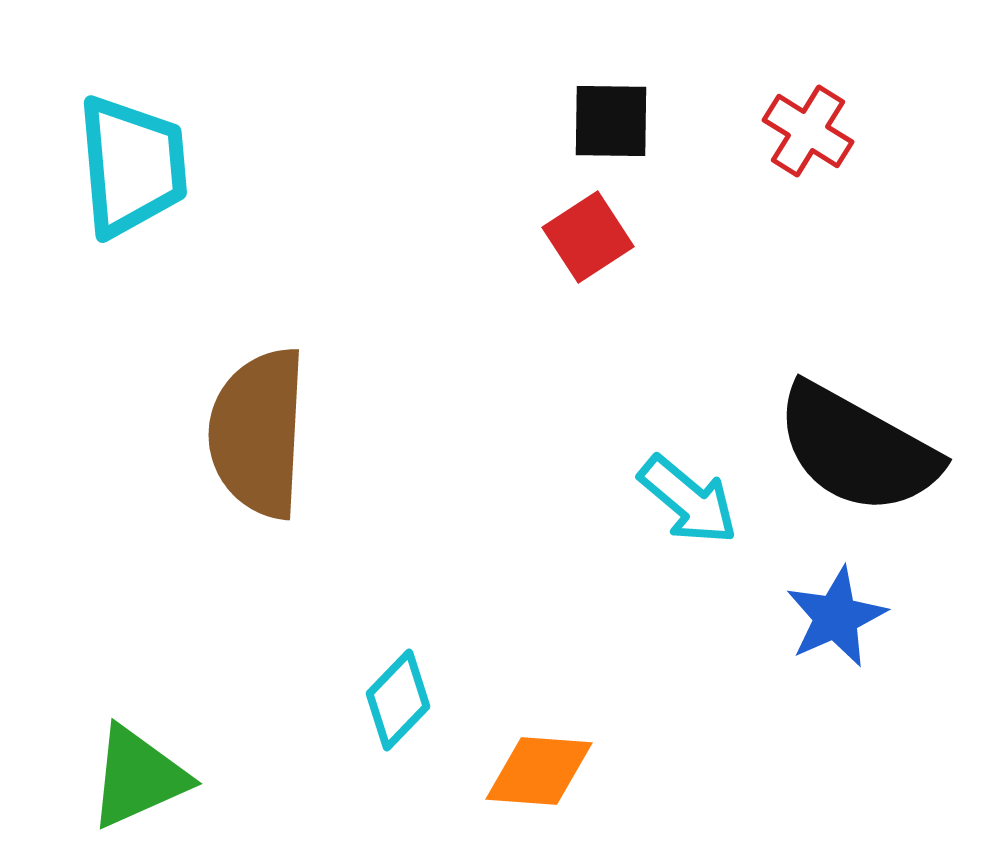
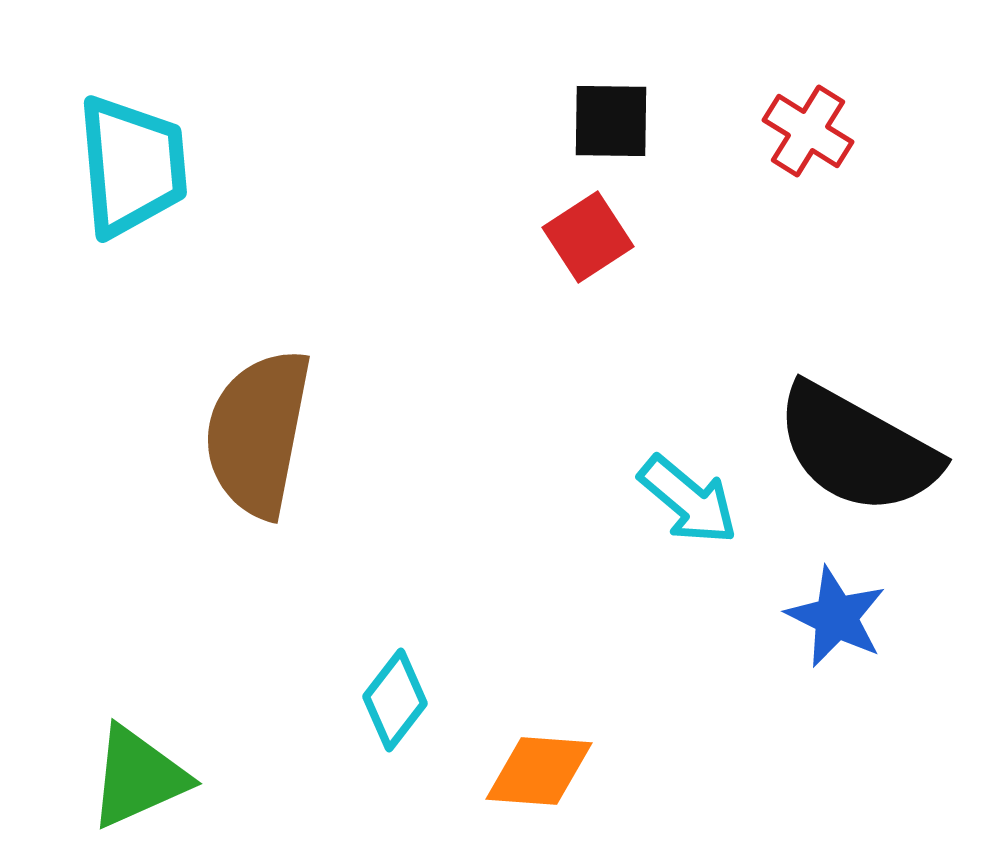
brown semicircle: rotated 8 degrees clockwise
blue star: rotated 22 degrees counterclockwise
cyan diamond: moved 3 px left; rotated 6 degrees counterclockwise
